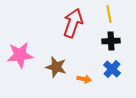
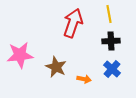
brown star: rotated 10 degrees clockwise
